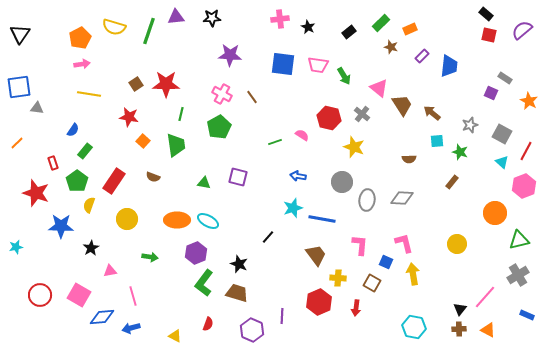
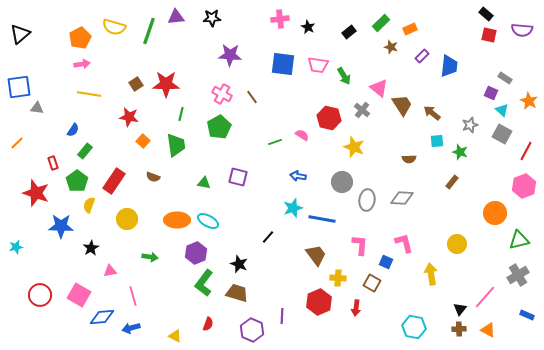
purple semicircle at (522, 30): rotated 135 degrees counterclockwise
black triangle at (20, 34): rotated 15 degrees clockwise
gray cross at (362, 114): moved 4 px up
cyan triangle at (502, 162): moved 52 px up
yellow arrow at (413, 274): moved 18 px right
